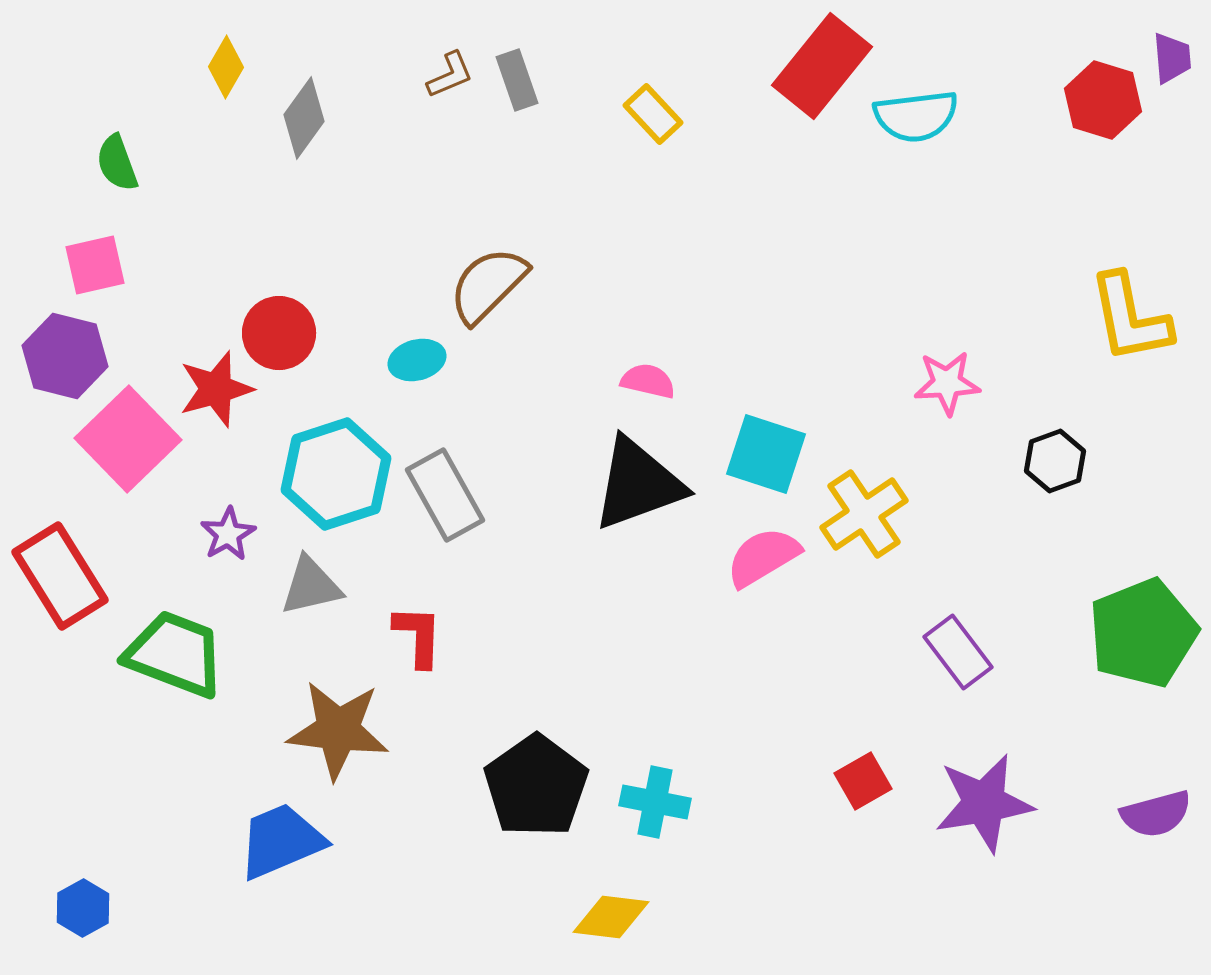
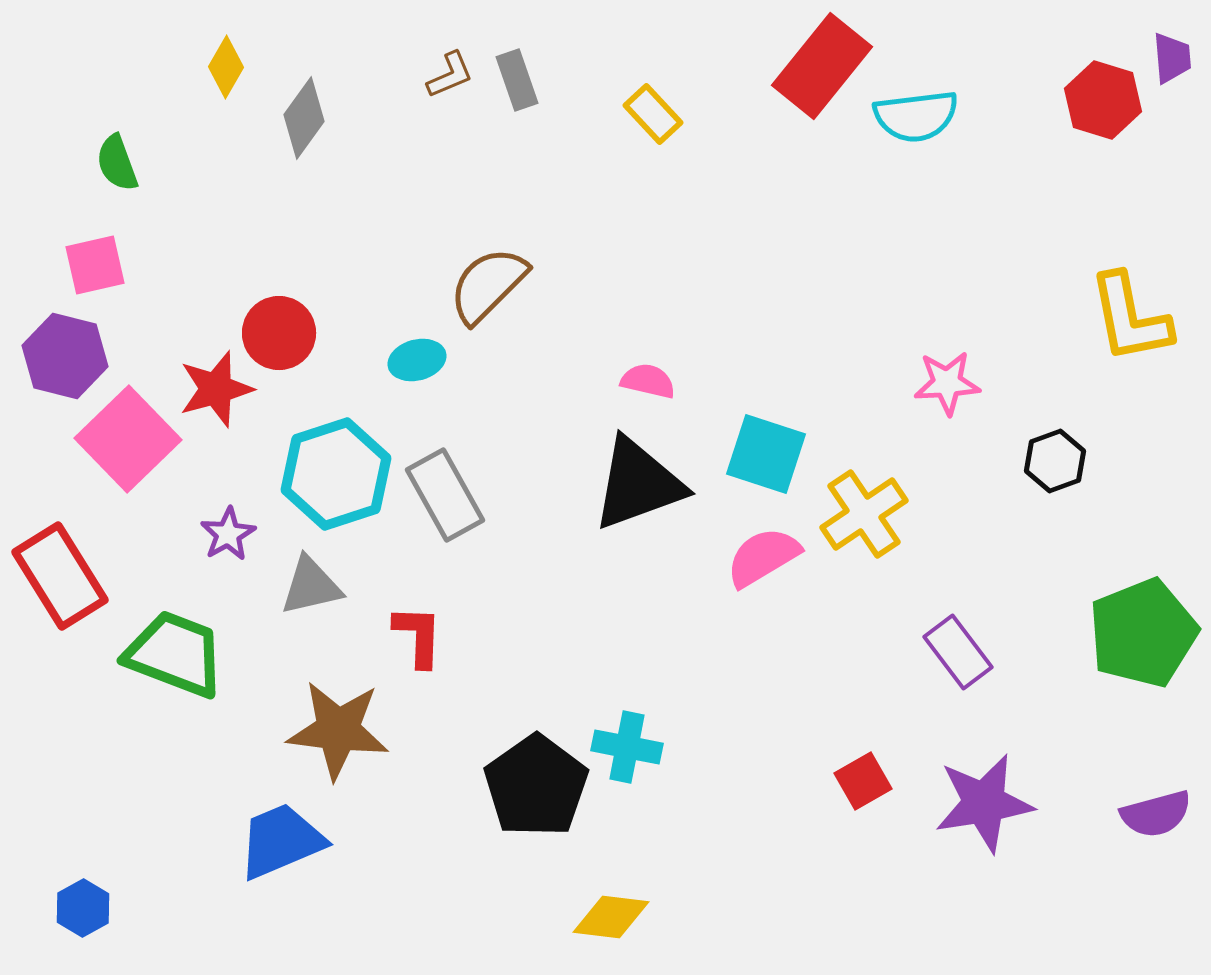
cyan cross at (655, 802): moved 28 px left, 55 px up
